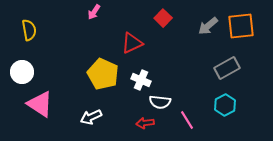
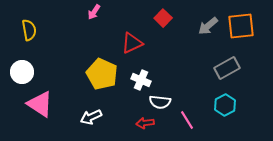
yellow pentagon: moved 1 px left
